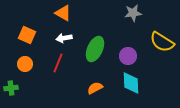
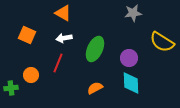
purple circle: moved 1 px right, 2 px down
orange circle: moved 6 px right, 11 px down
